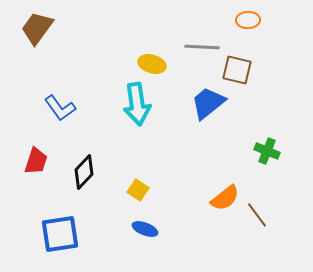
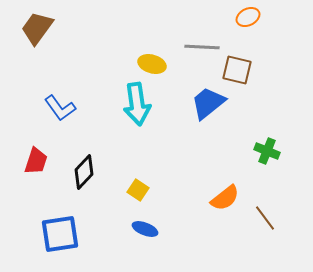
orange ellipse: moved 3 px up; rotated 25 degrees counterclockwise
brown line: moved 8 px right, 3 px down
